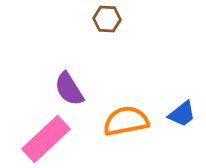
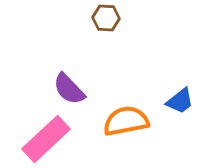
brown hexagon: moved 1 px left, 1 px up
purple semicircle: rotated 12 degrees counterclockwise
blue trapezoid: moved 2 px left, 13 px up
